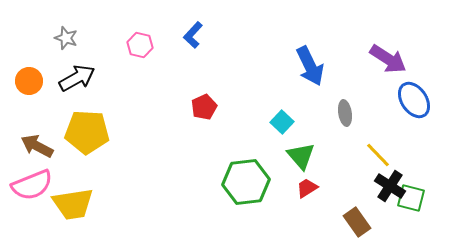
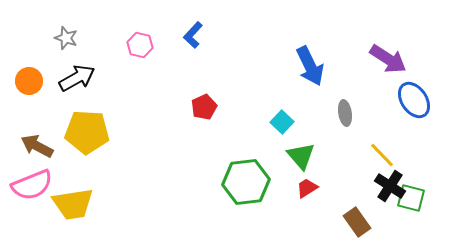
yellow line: moved 4 px right
